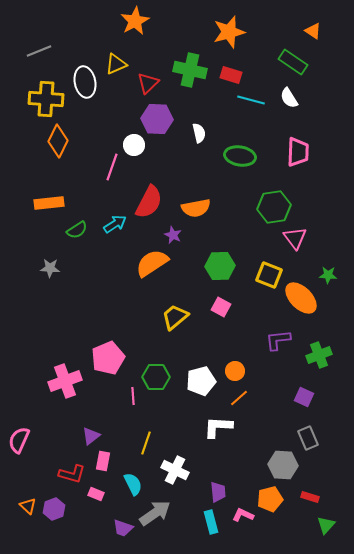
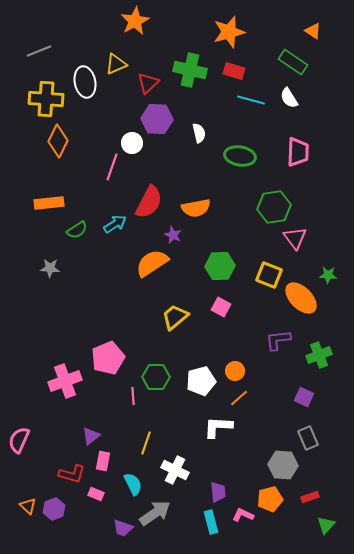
red rectangle at (231, 75): moved 3 px right, 4 px up
white circle at (134, 145): moved 2 px left, 2 px up
red rectangle at (310, 497): rotated 36 degrees counterclockwise
